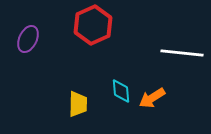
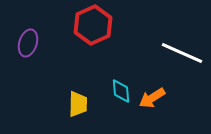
purple ellipse: moved 4 px down; rotated 8 degrees counterclockwise
white line: rotated 18 degrees clockwise
